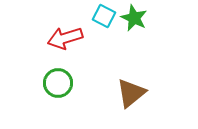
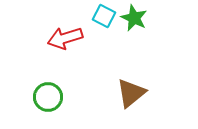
green circle: moved 10 px left, 14 px down
